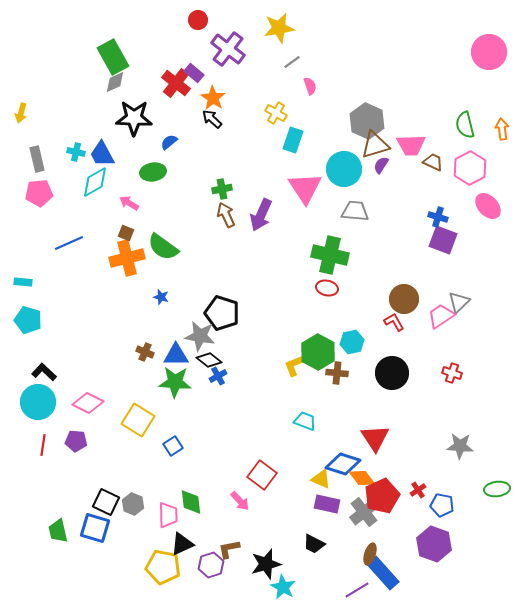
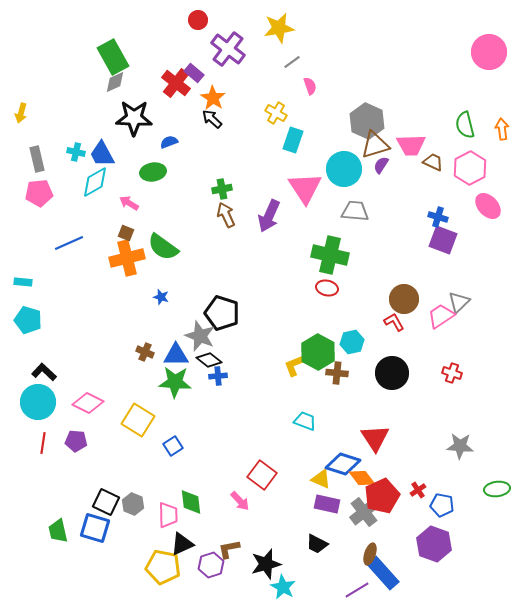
blue semicircle at (169, 142): rotated 18 degrees clockwise
purple arrow at (261, 215): moved 8 px right, 1 px down
gray star at (200, 336): rotated 12 degrees clockwise
blue cross at (218, 376): rotated 24 degrees clockwise
red line at (43, 445): moved 2 px up
black trapezoid at (314, 544): moved 3 px right
